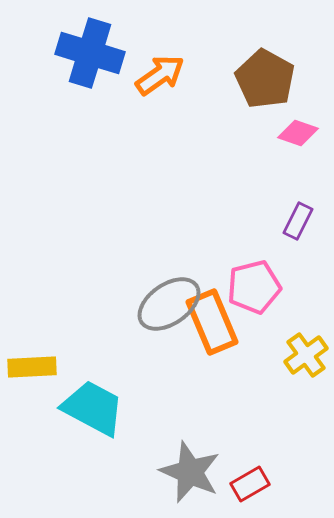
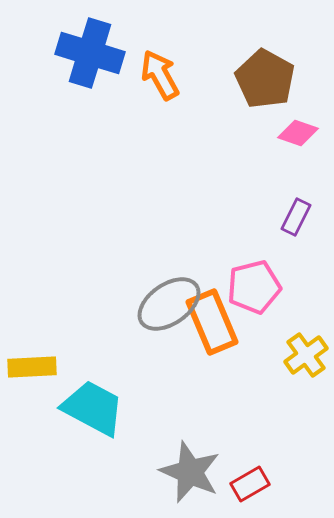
orange arrow: rotated 84 degrees counterclockwise
purple rectangle: moved 2 px left, 4 px up
